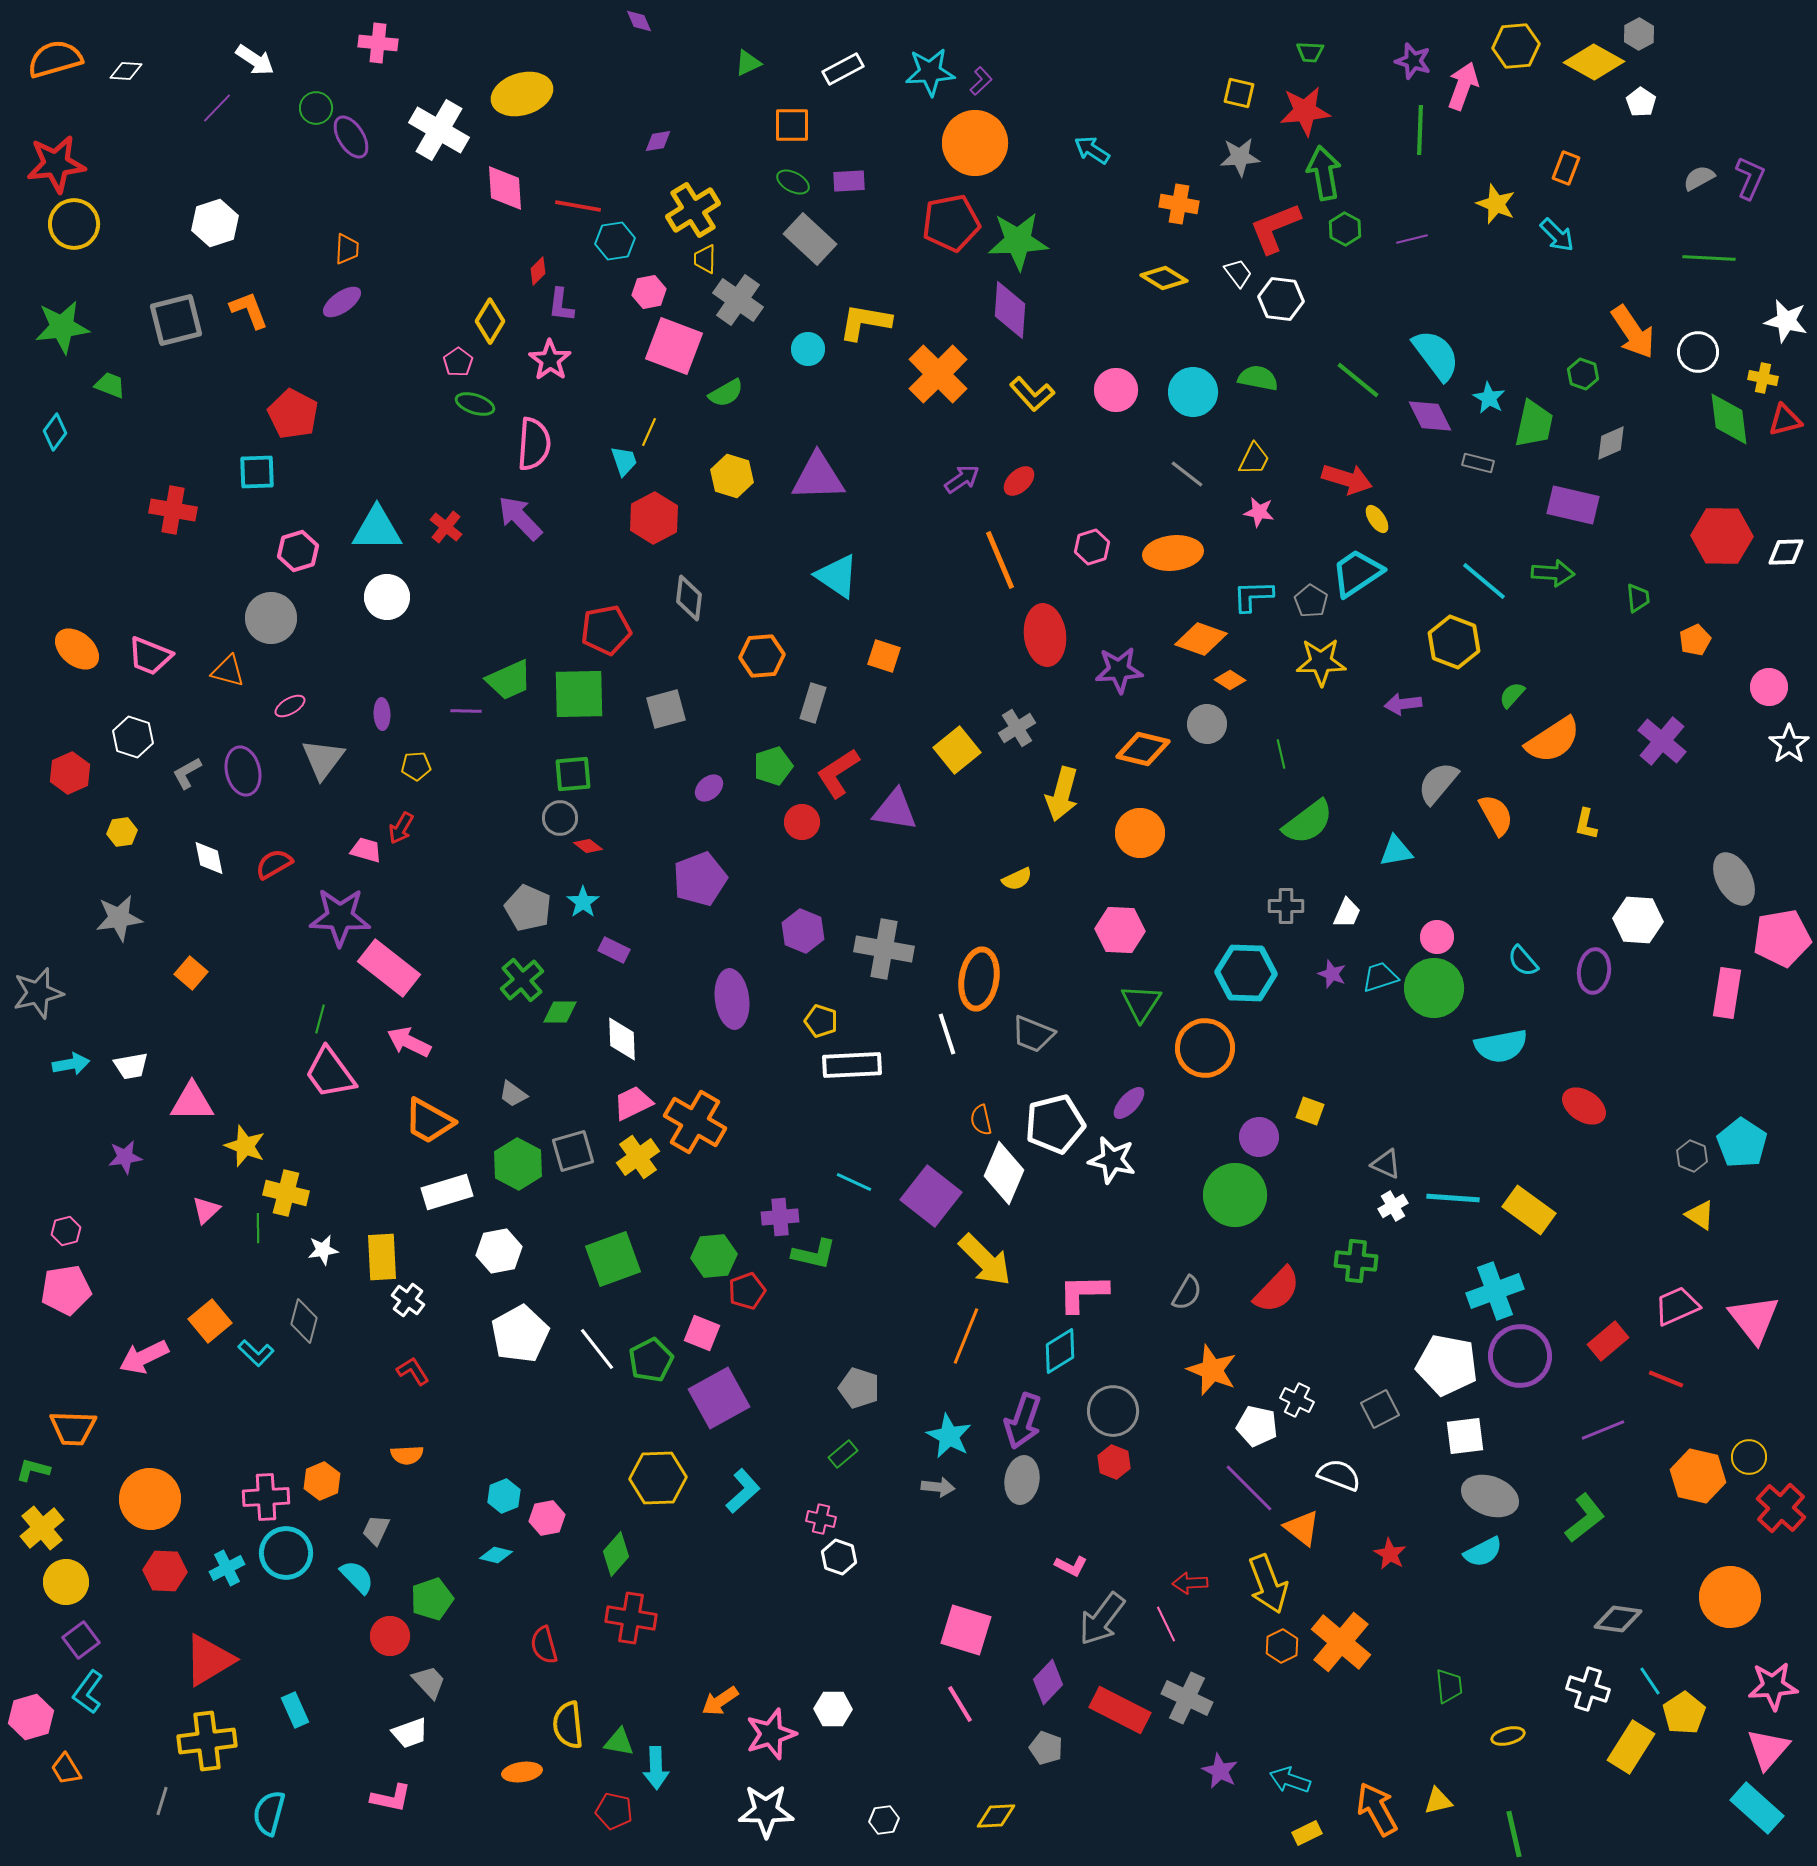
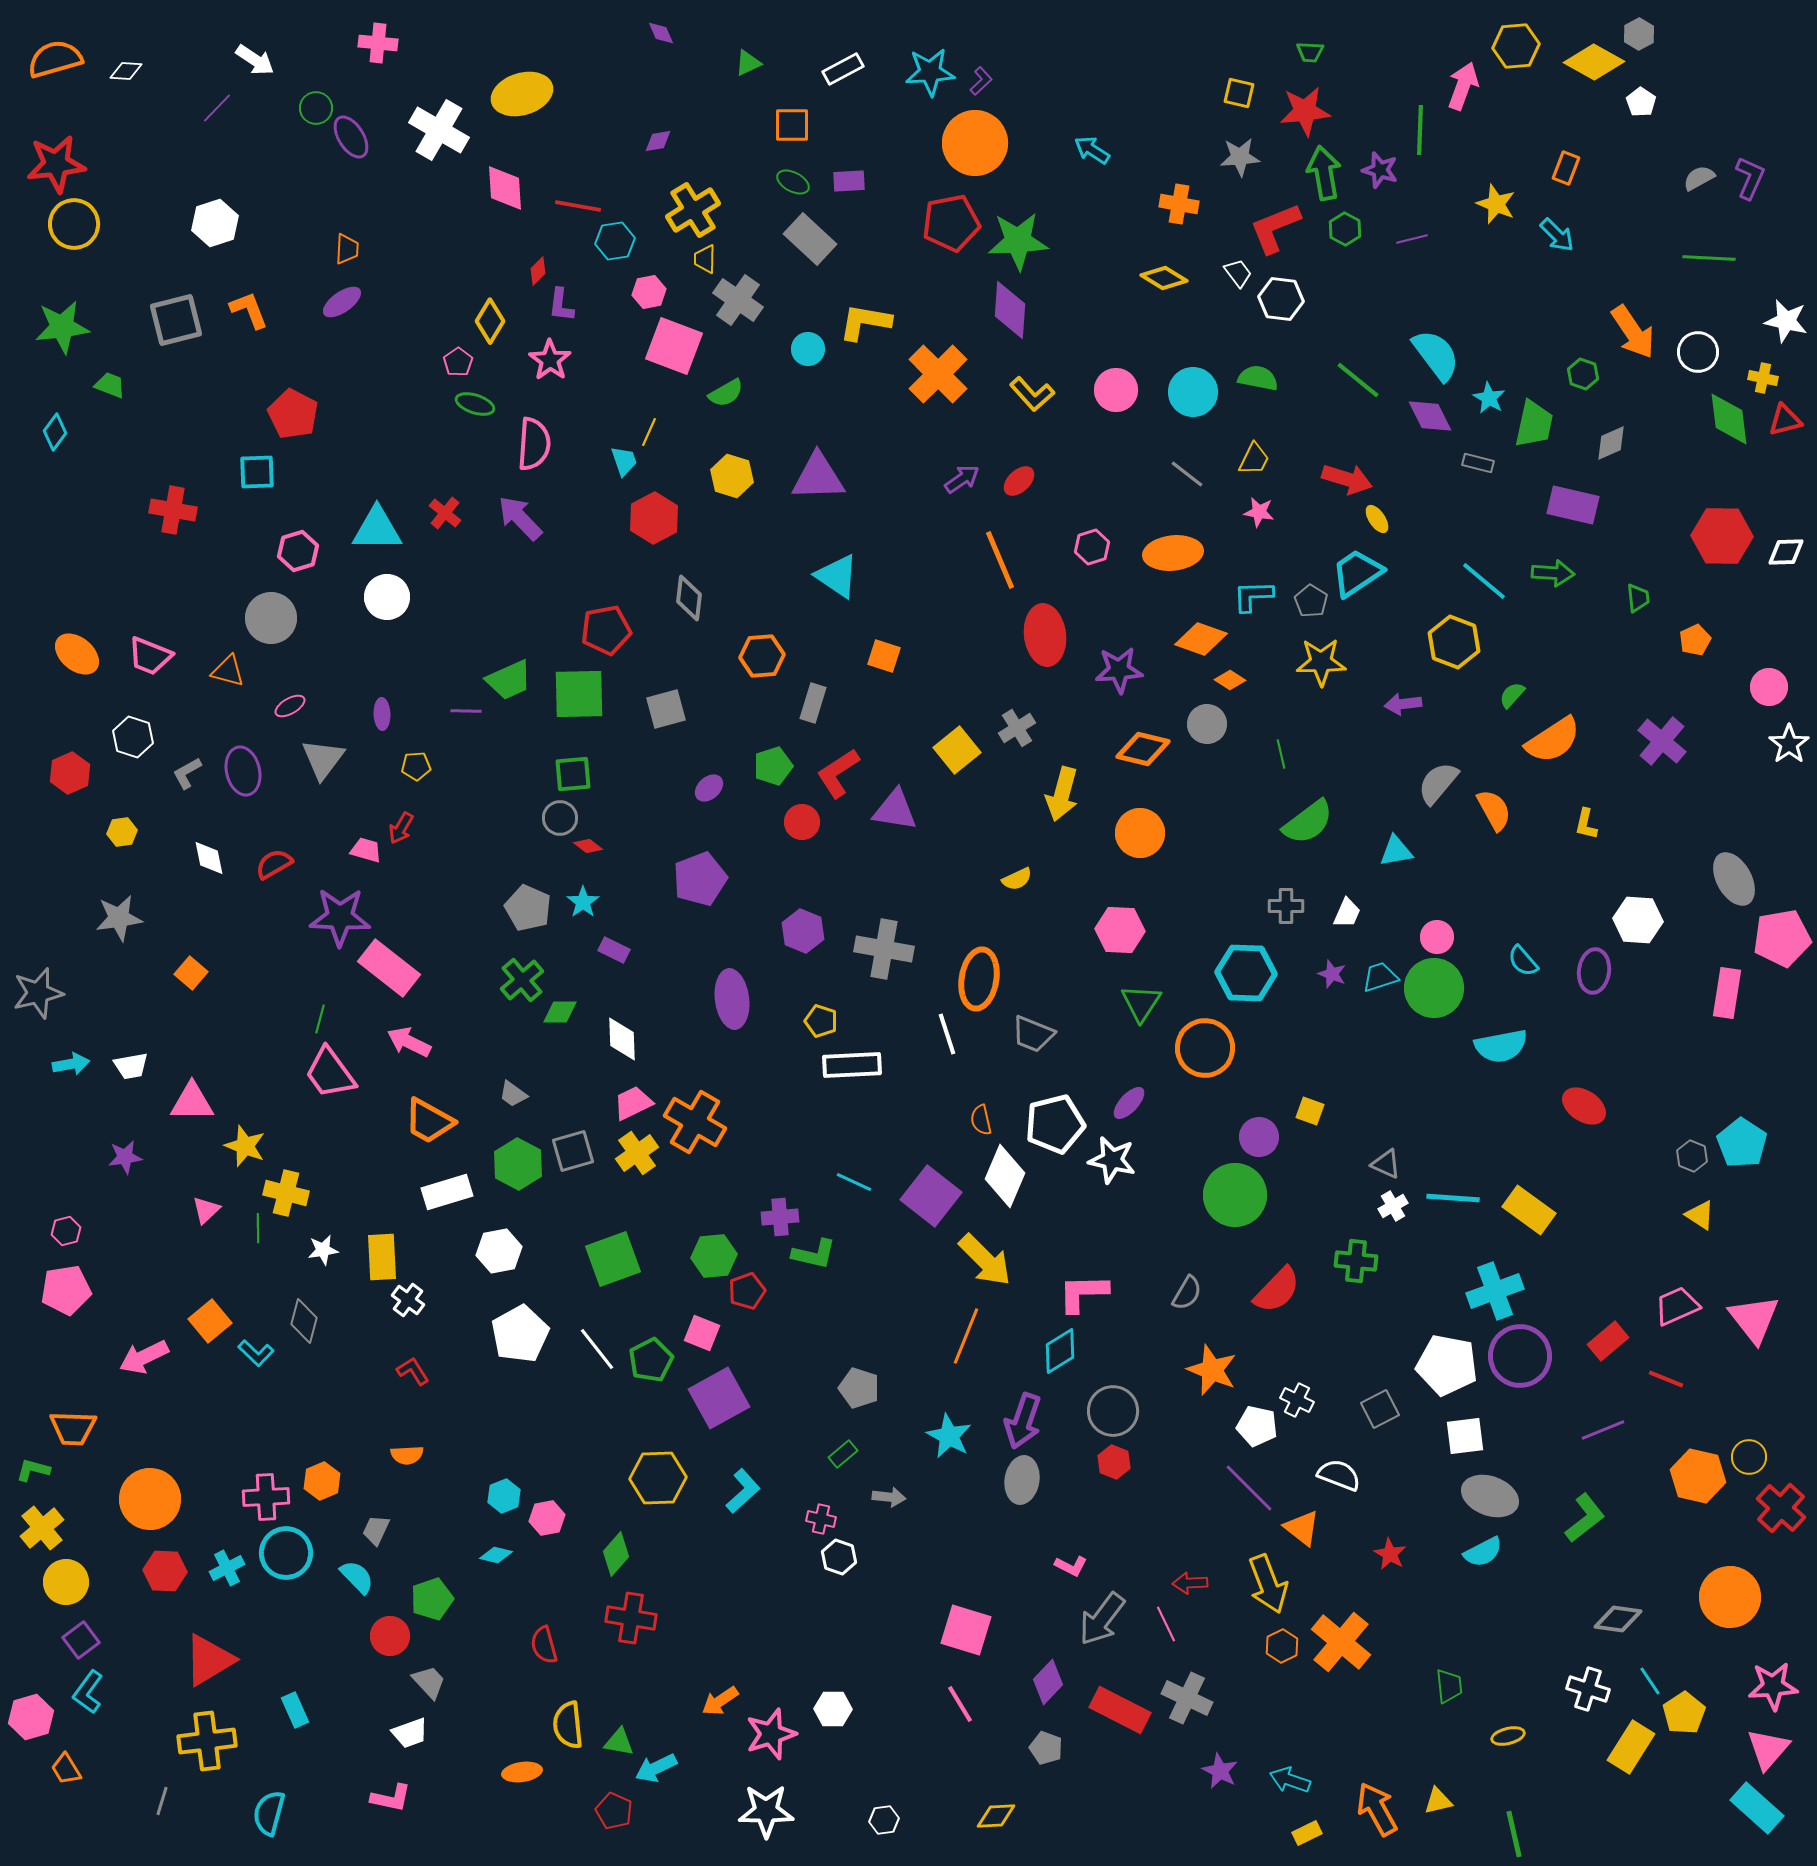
purple diamond at (639, 21): moved 22 px right, 12 px down
purple star at (1413, 61): moved 33 px left, 109 px down
red cross at (446, 527): moved 1 px left, 14 px up
orange ellipse at (77, 649): moved 5 px down
orange semicircle at (1496, 815): moved 2 px left, 5 px up
yellow cross at (638, 1157): moved 1 px left, 4 px up
white diamond at (1004, 1173): moved 1 px right, 3 px down
gray arrow at (938, 1487): moved 49 px left, 10 px down
cyan arrow at (656, 1768): rotated 66 degrees clockwise
red pentagon at (614, 1811): rotated 12 degrees clockwise
